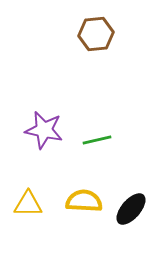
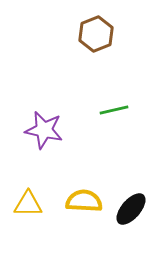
brown hexagon: rotated 16 degrees counterclockwise
green line: moved 17 px right, 30 px up
